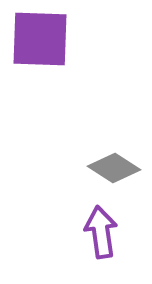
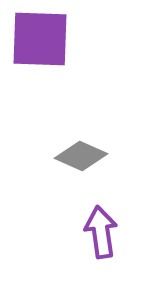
gray diamond: moved 33 px left, 12 px up; rotated 9 degrees counterclockwise
